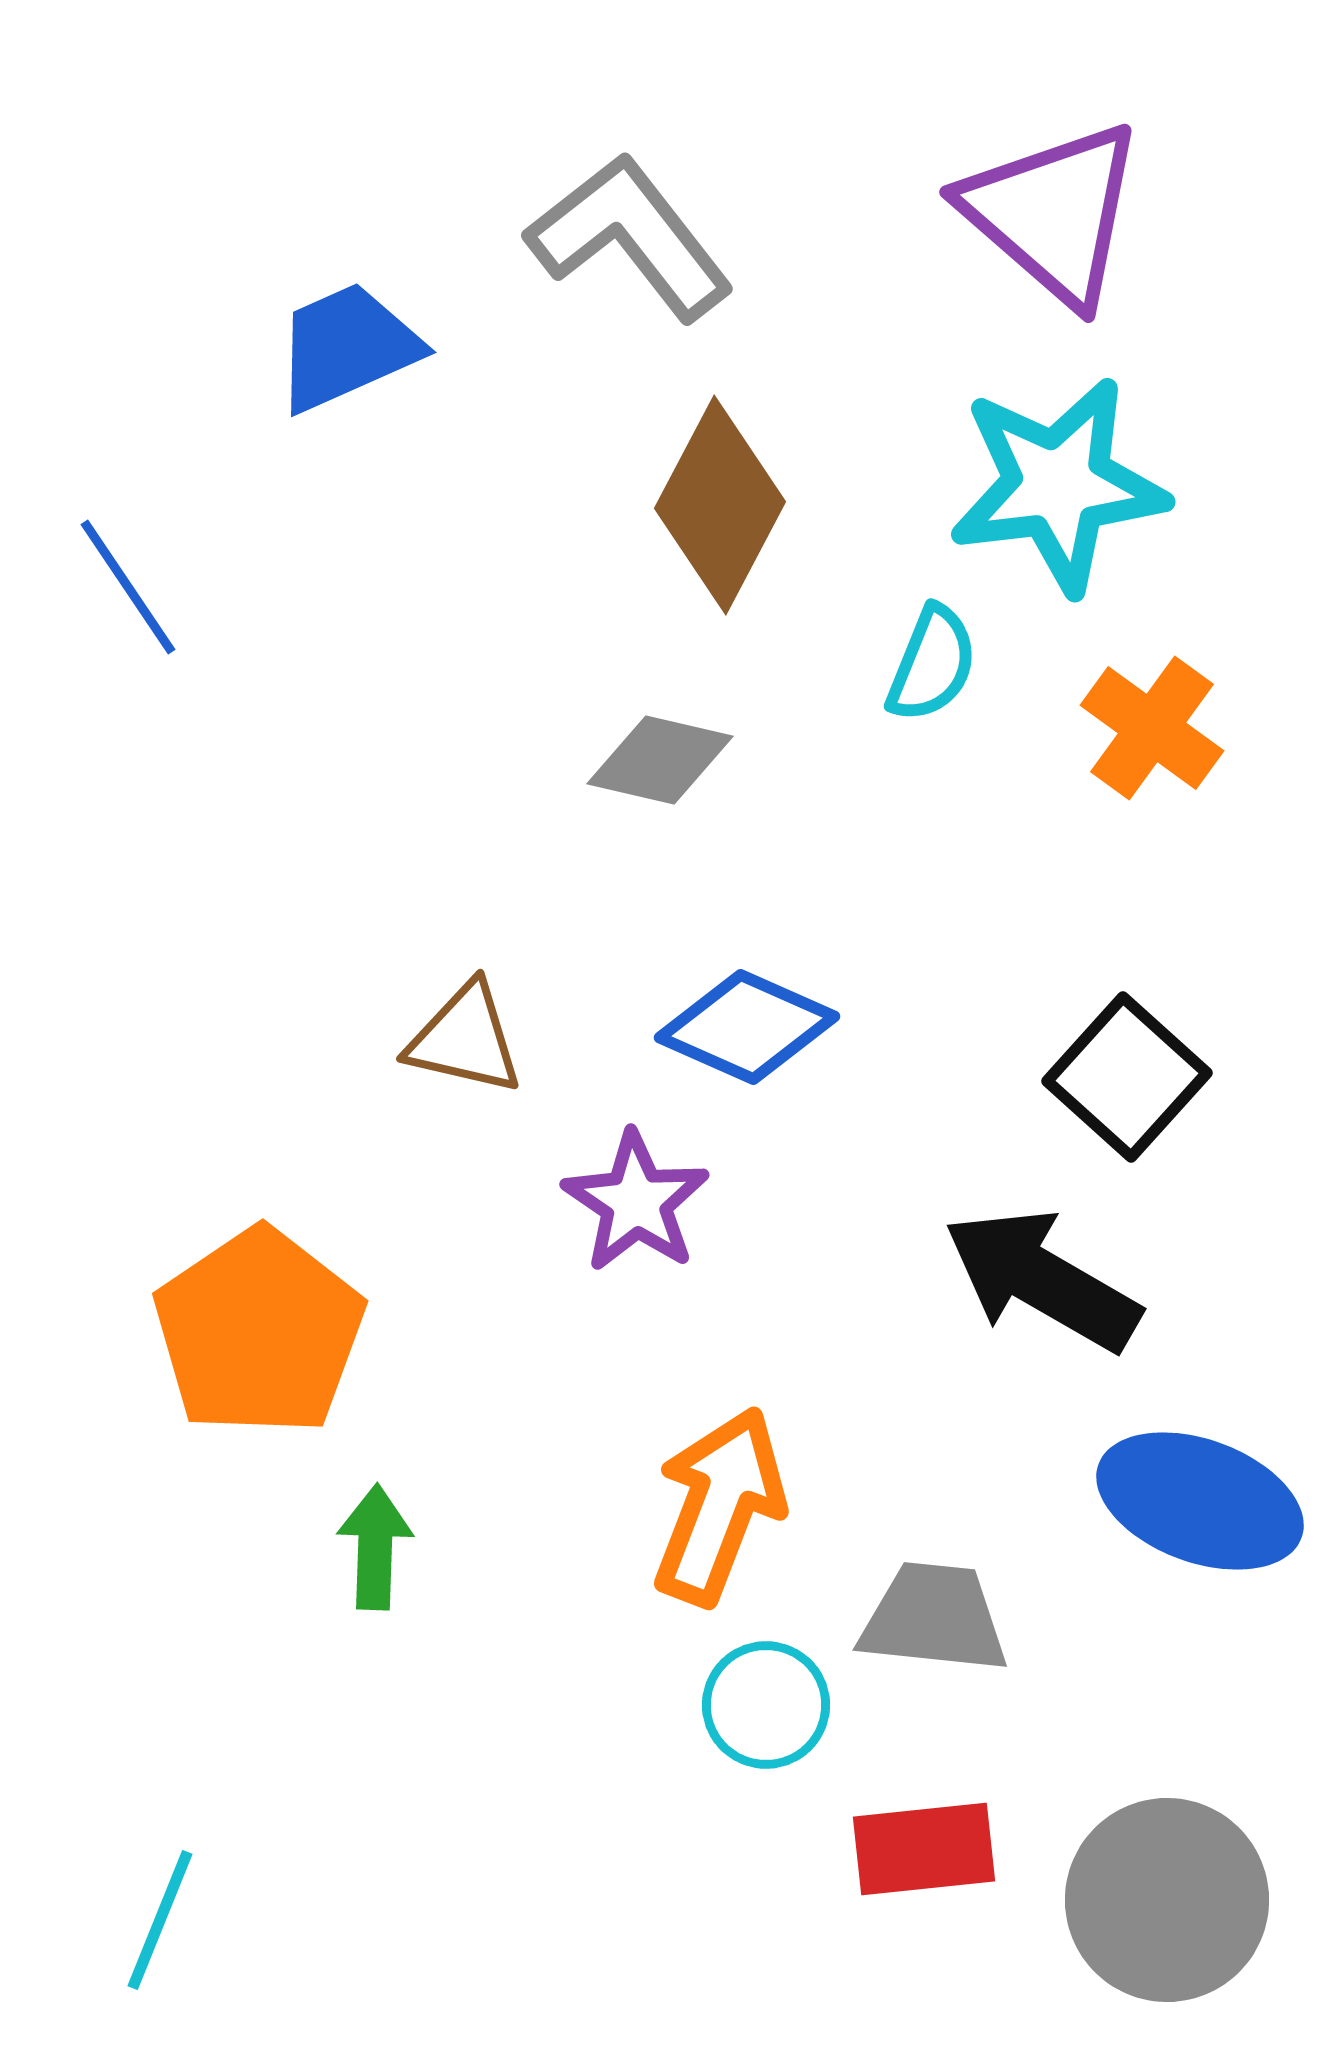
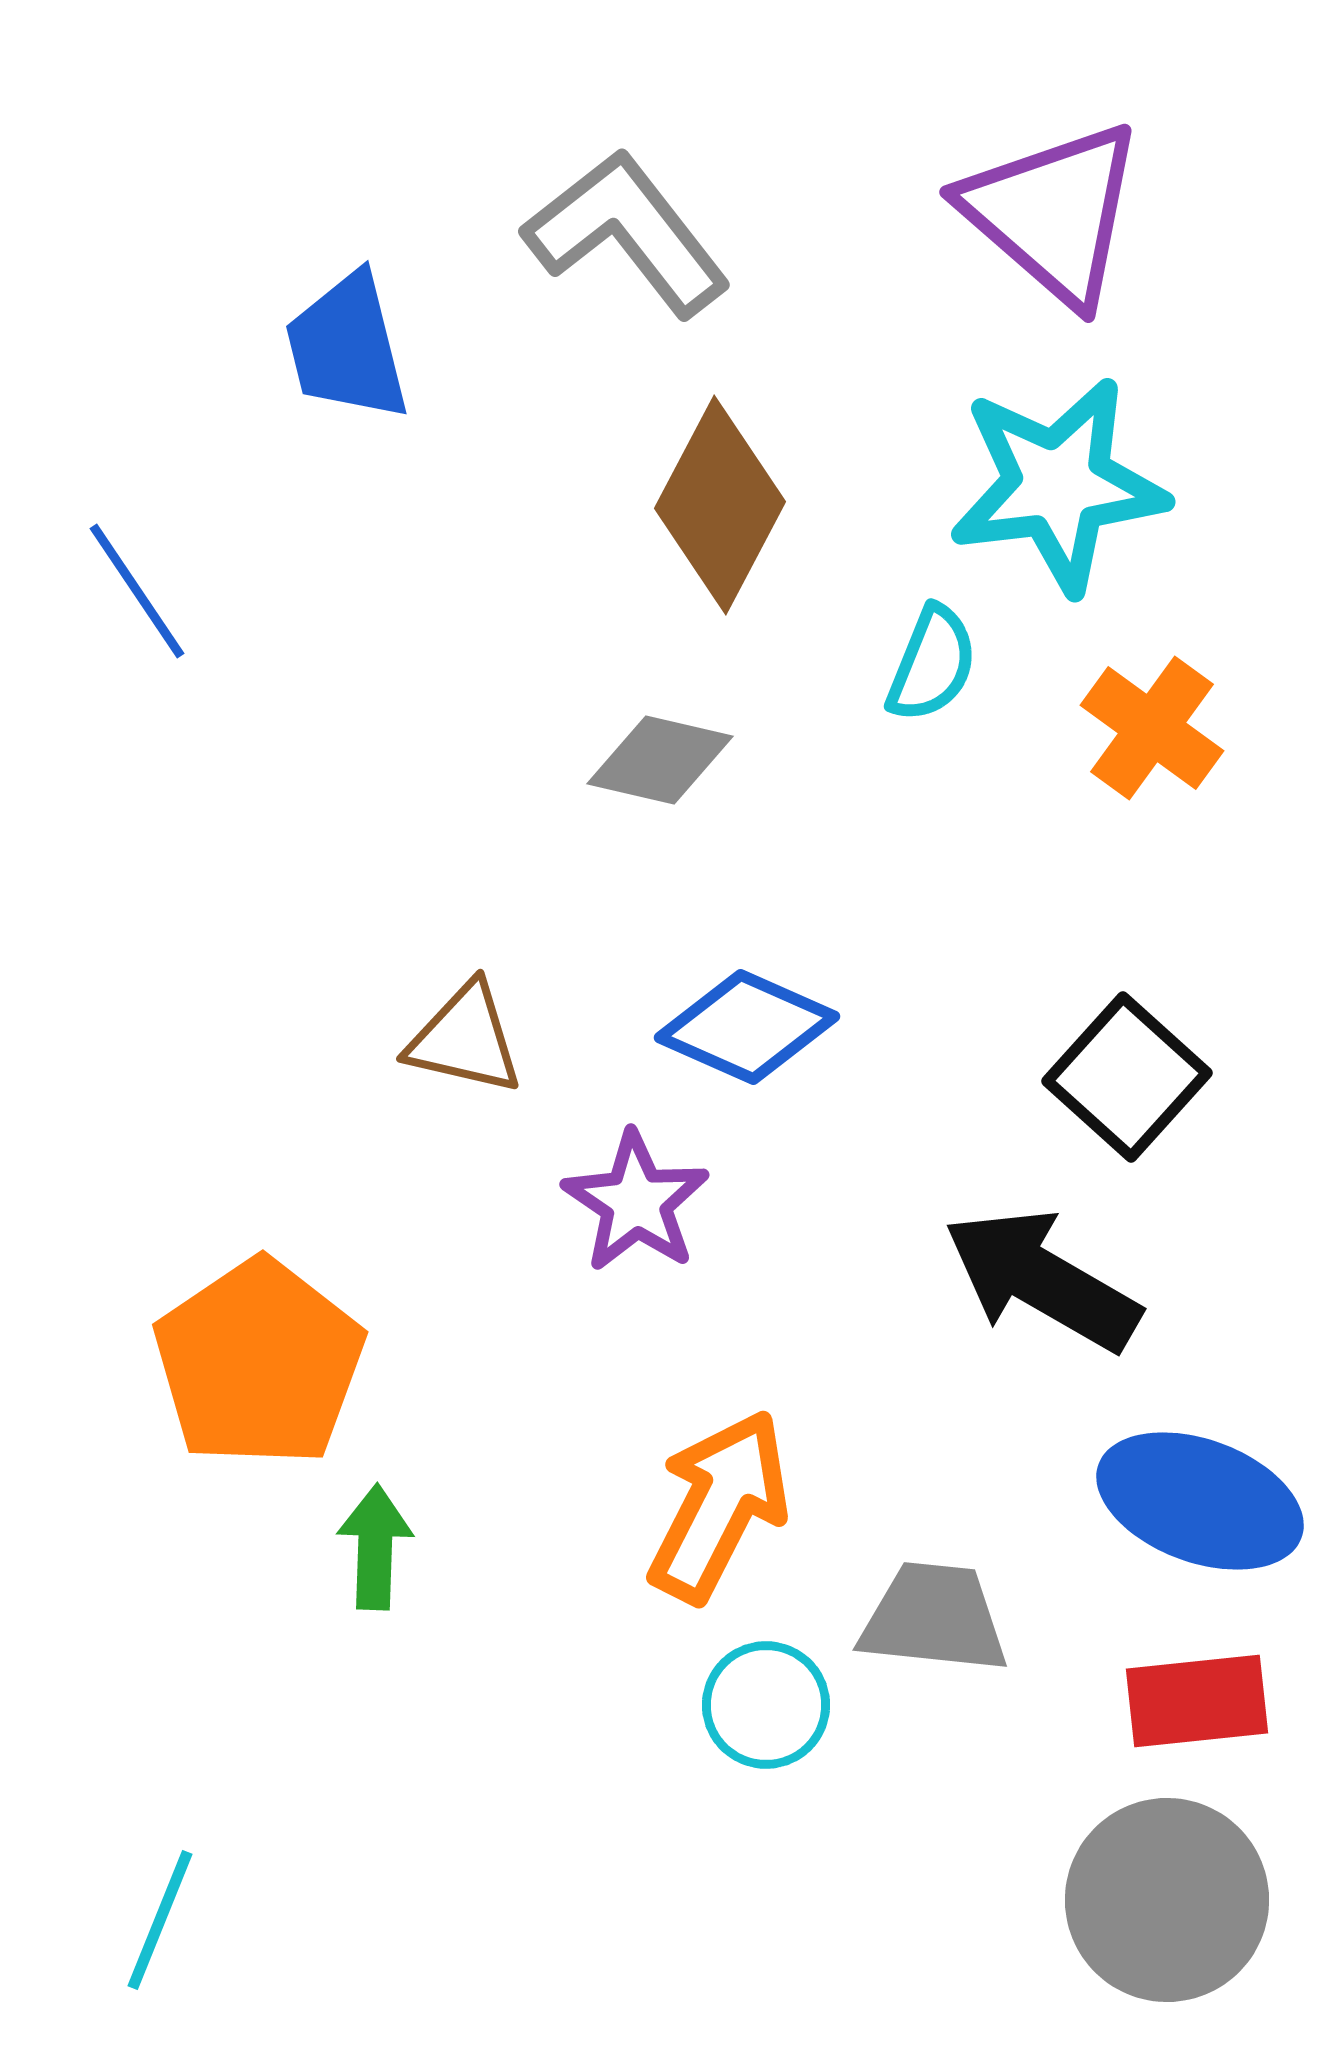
gray L-shape: moved 3 px left, 4 px up
blue trapezoid: rotated 80 degrees counterclockwise
blue line: moved 9 px right, 4 px down
orange pentagon: moved 31 px down
orange arrow: rotated 6 degrees clockwise
red rectangle: moved 273 px right, 148 px up
